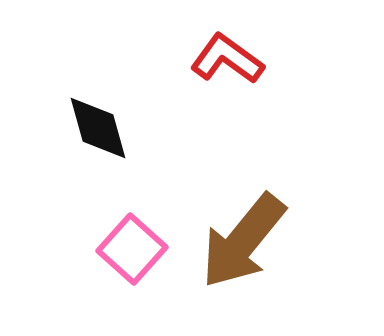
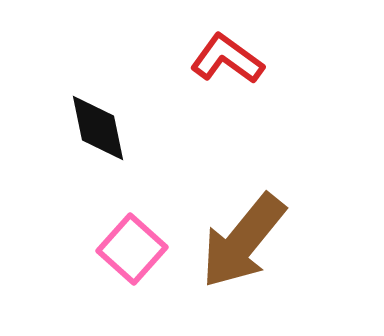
black diamond: rotated 4 degrees clockwise
